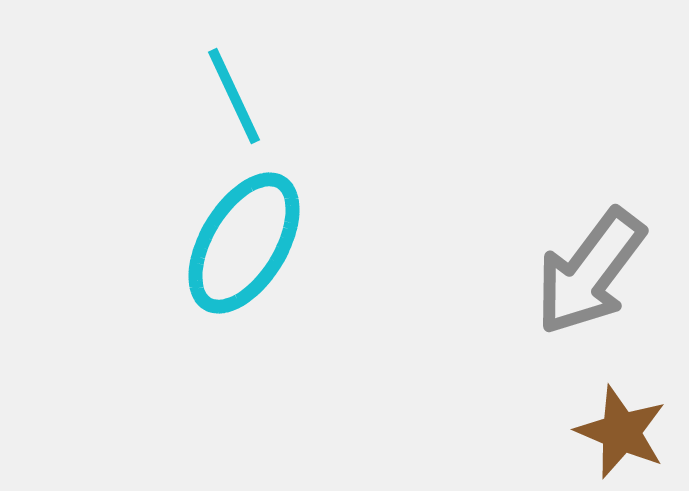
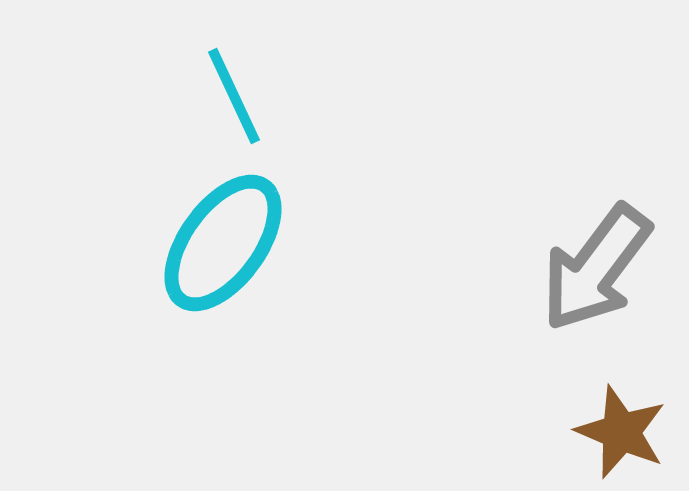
cyan ellipse: moved 21 px left; rotated 5 degrees clockwise
gray arrow: moved 6 px right, 4 px up
